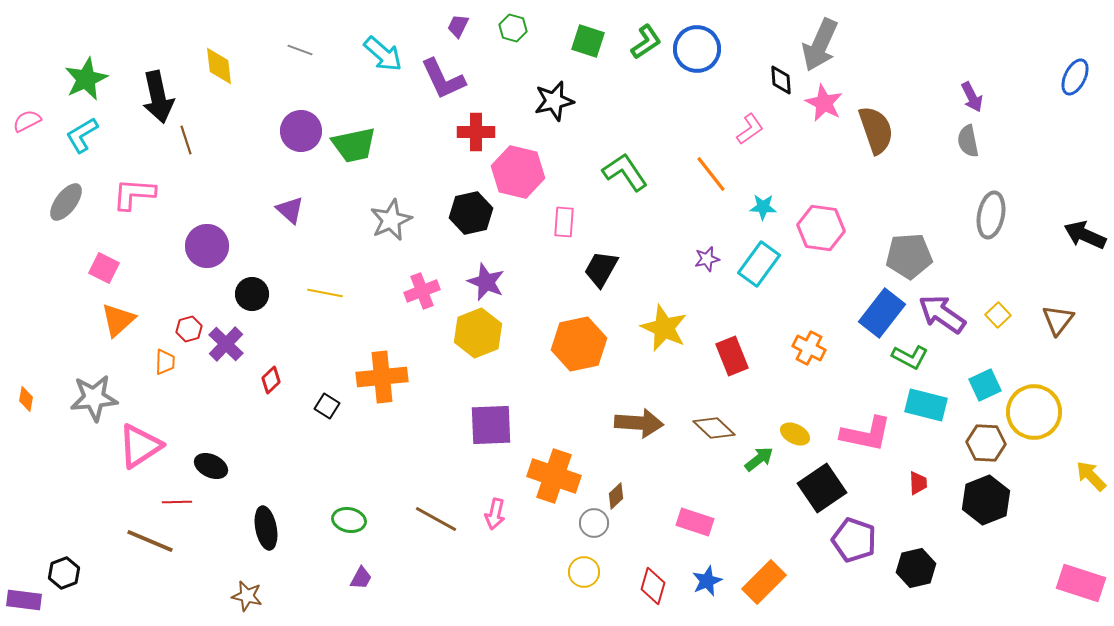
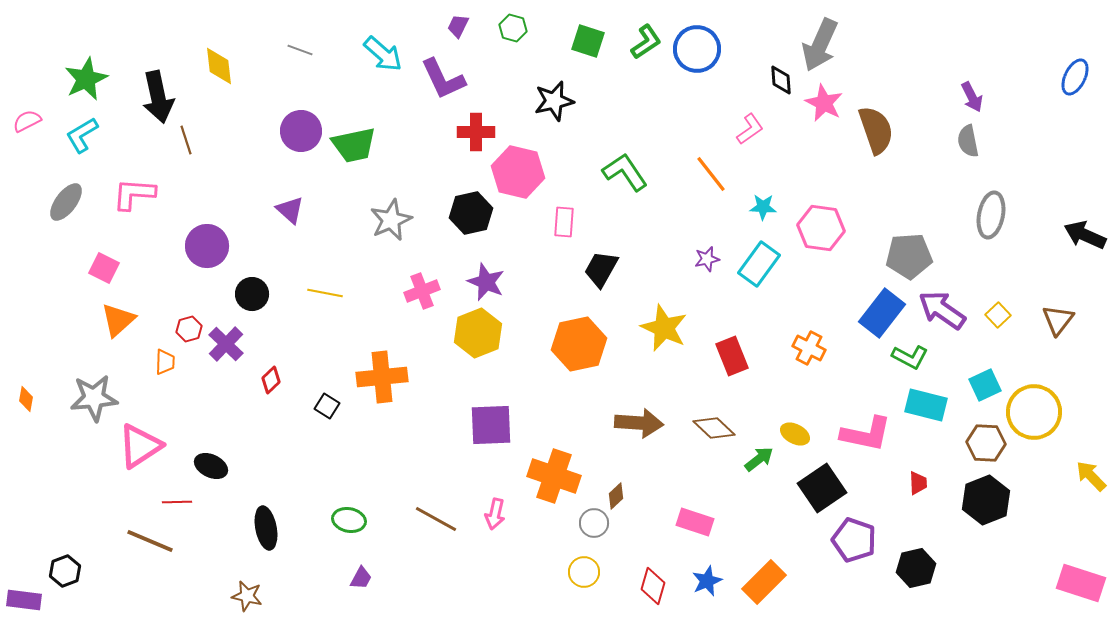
purple arrow at (942, 314): moved 4 px up
black hexagon at (64, 573): moved 1 px right, 2 px up
